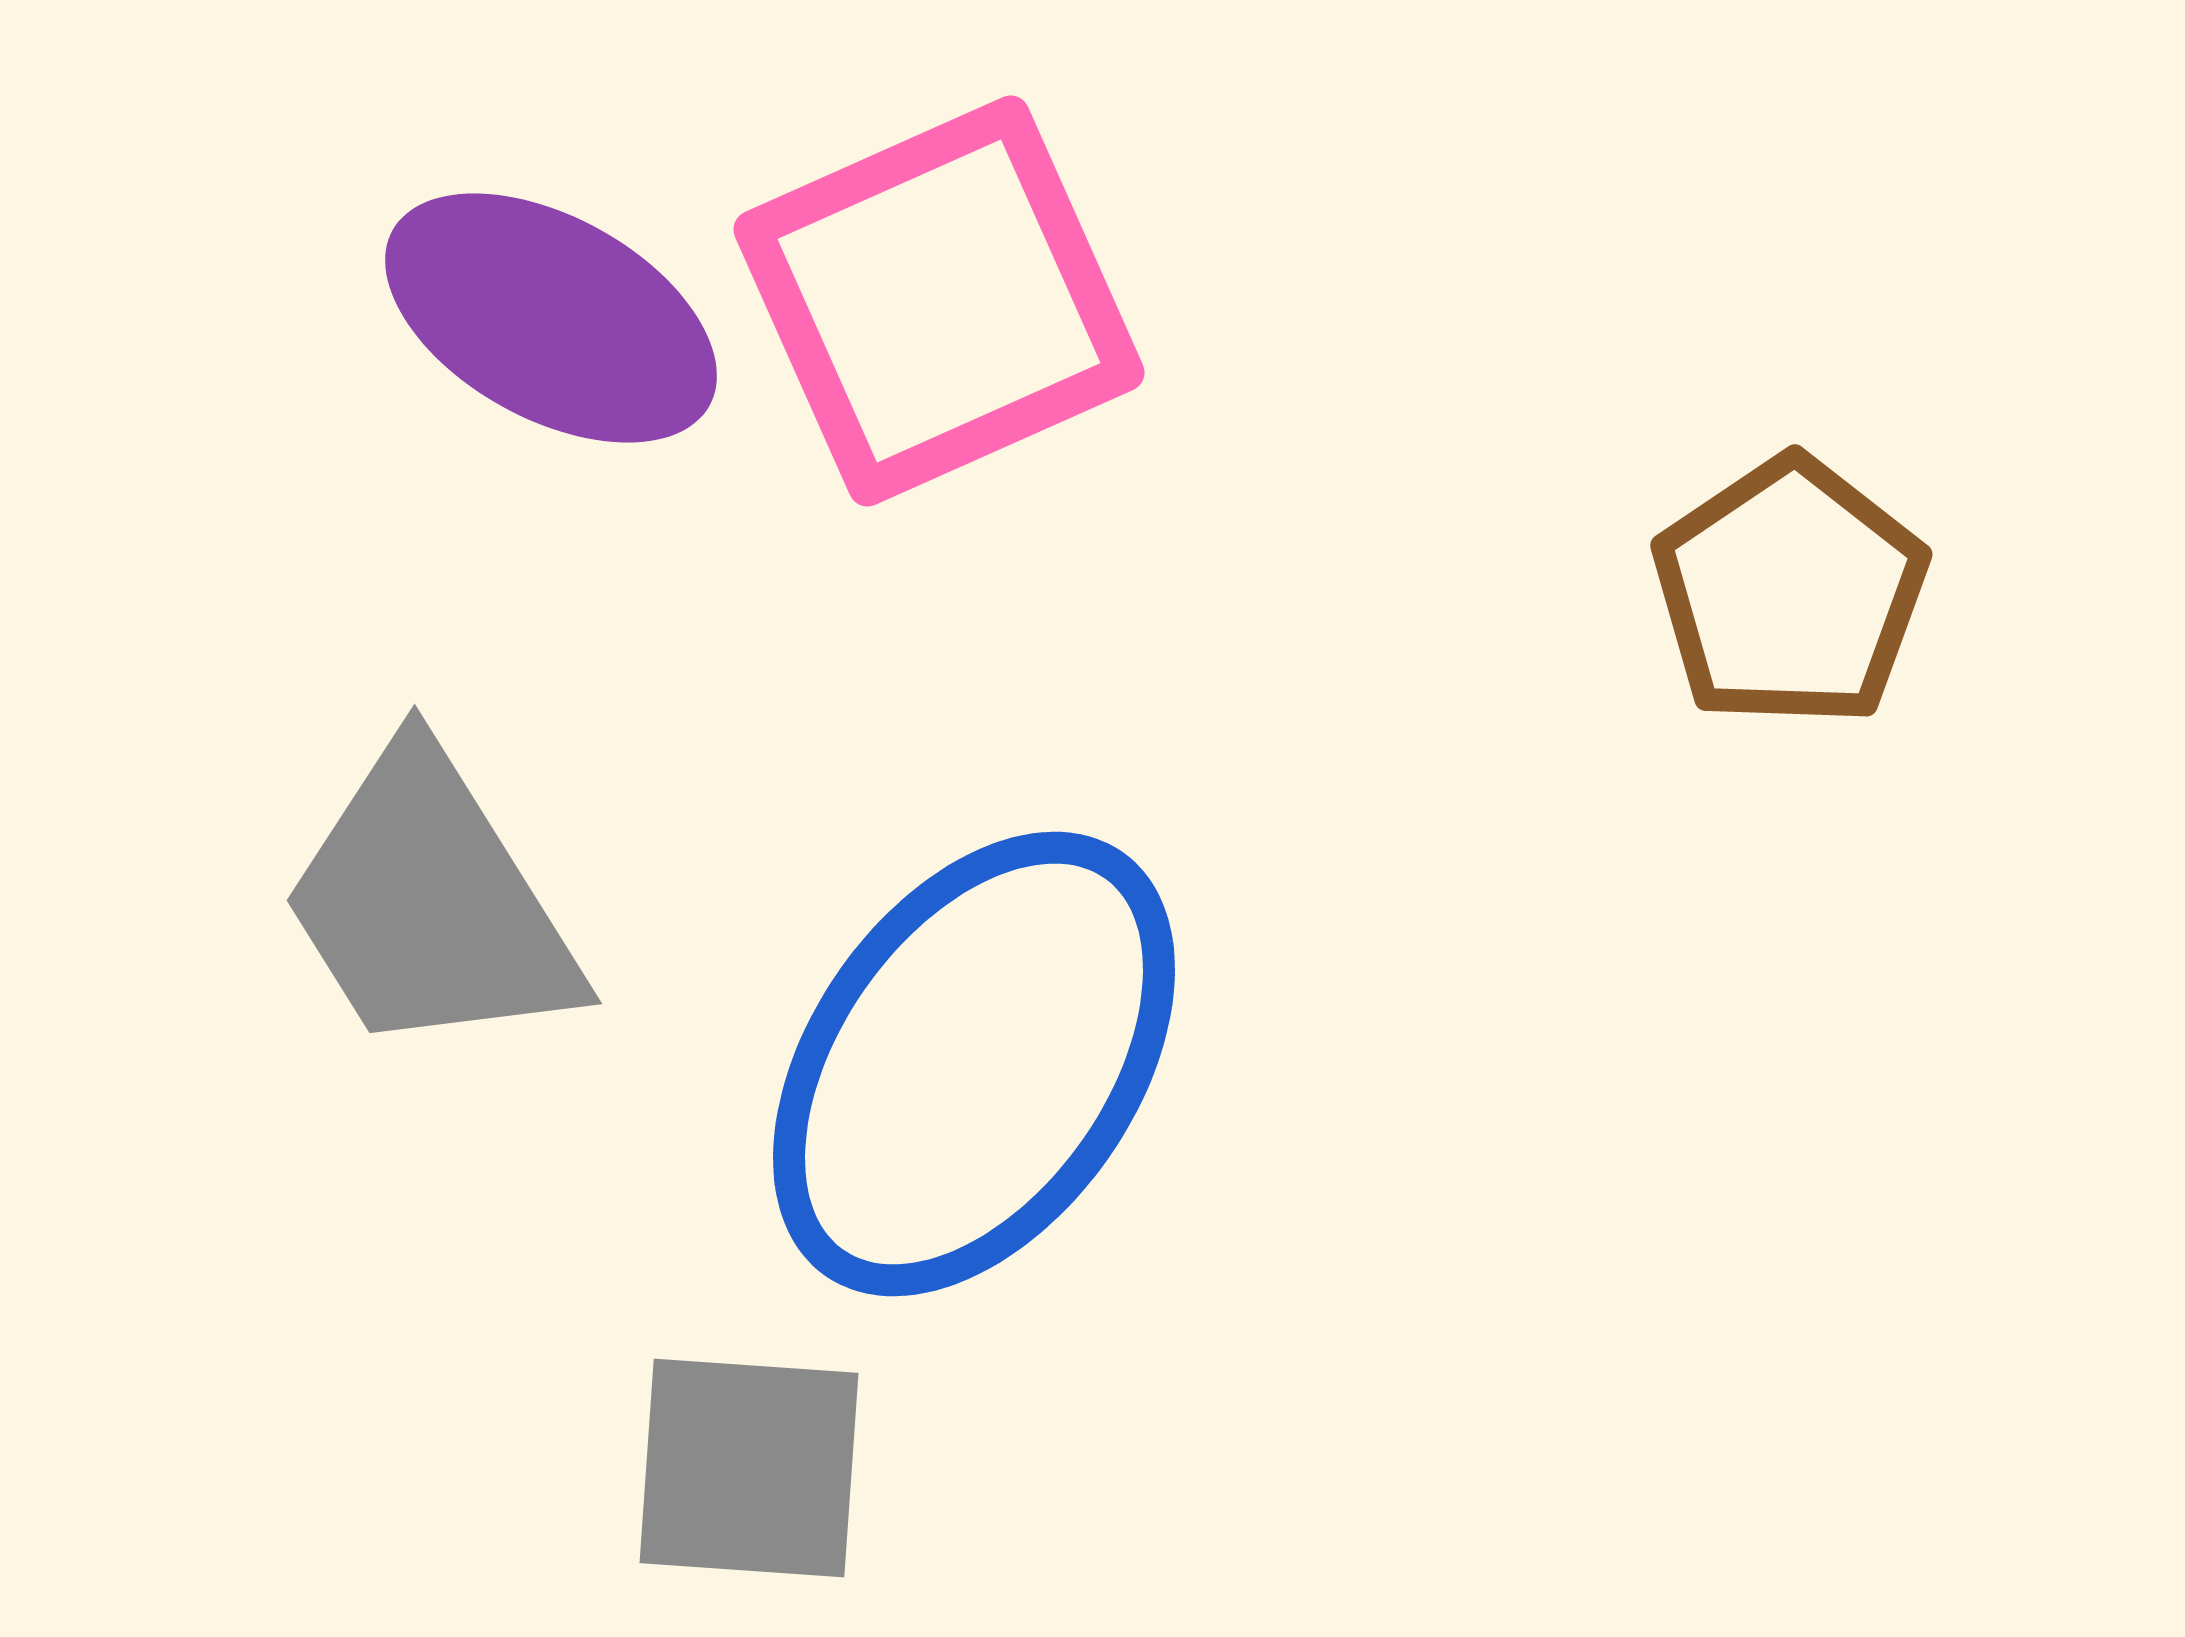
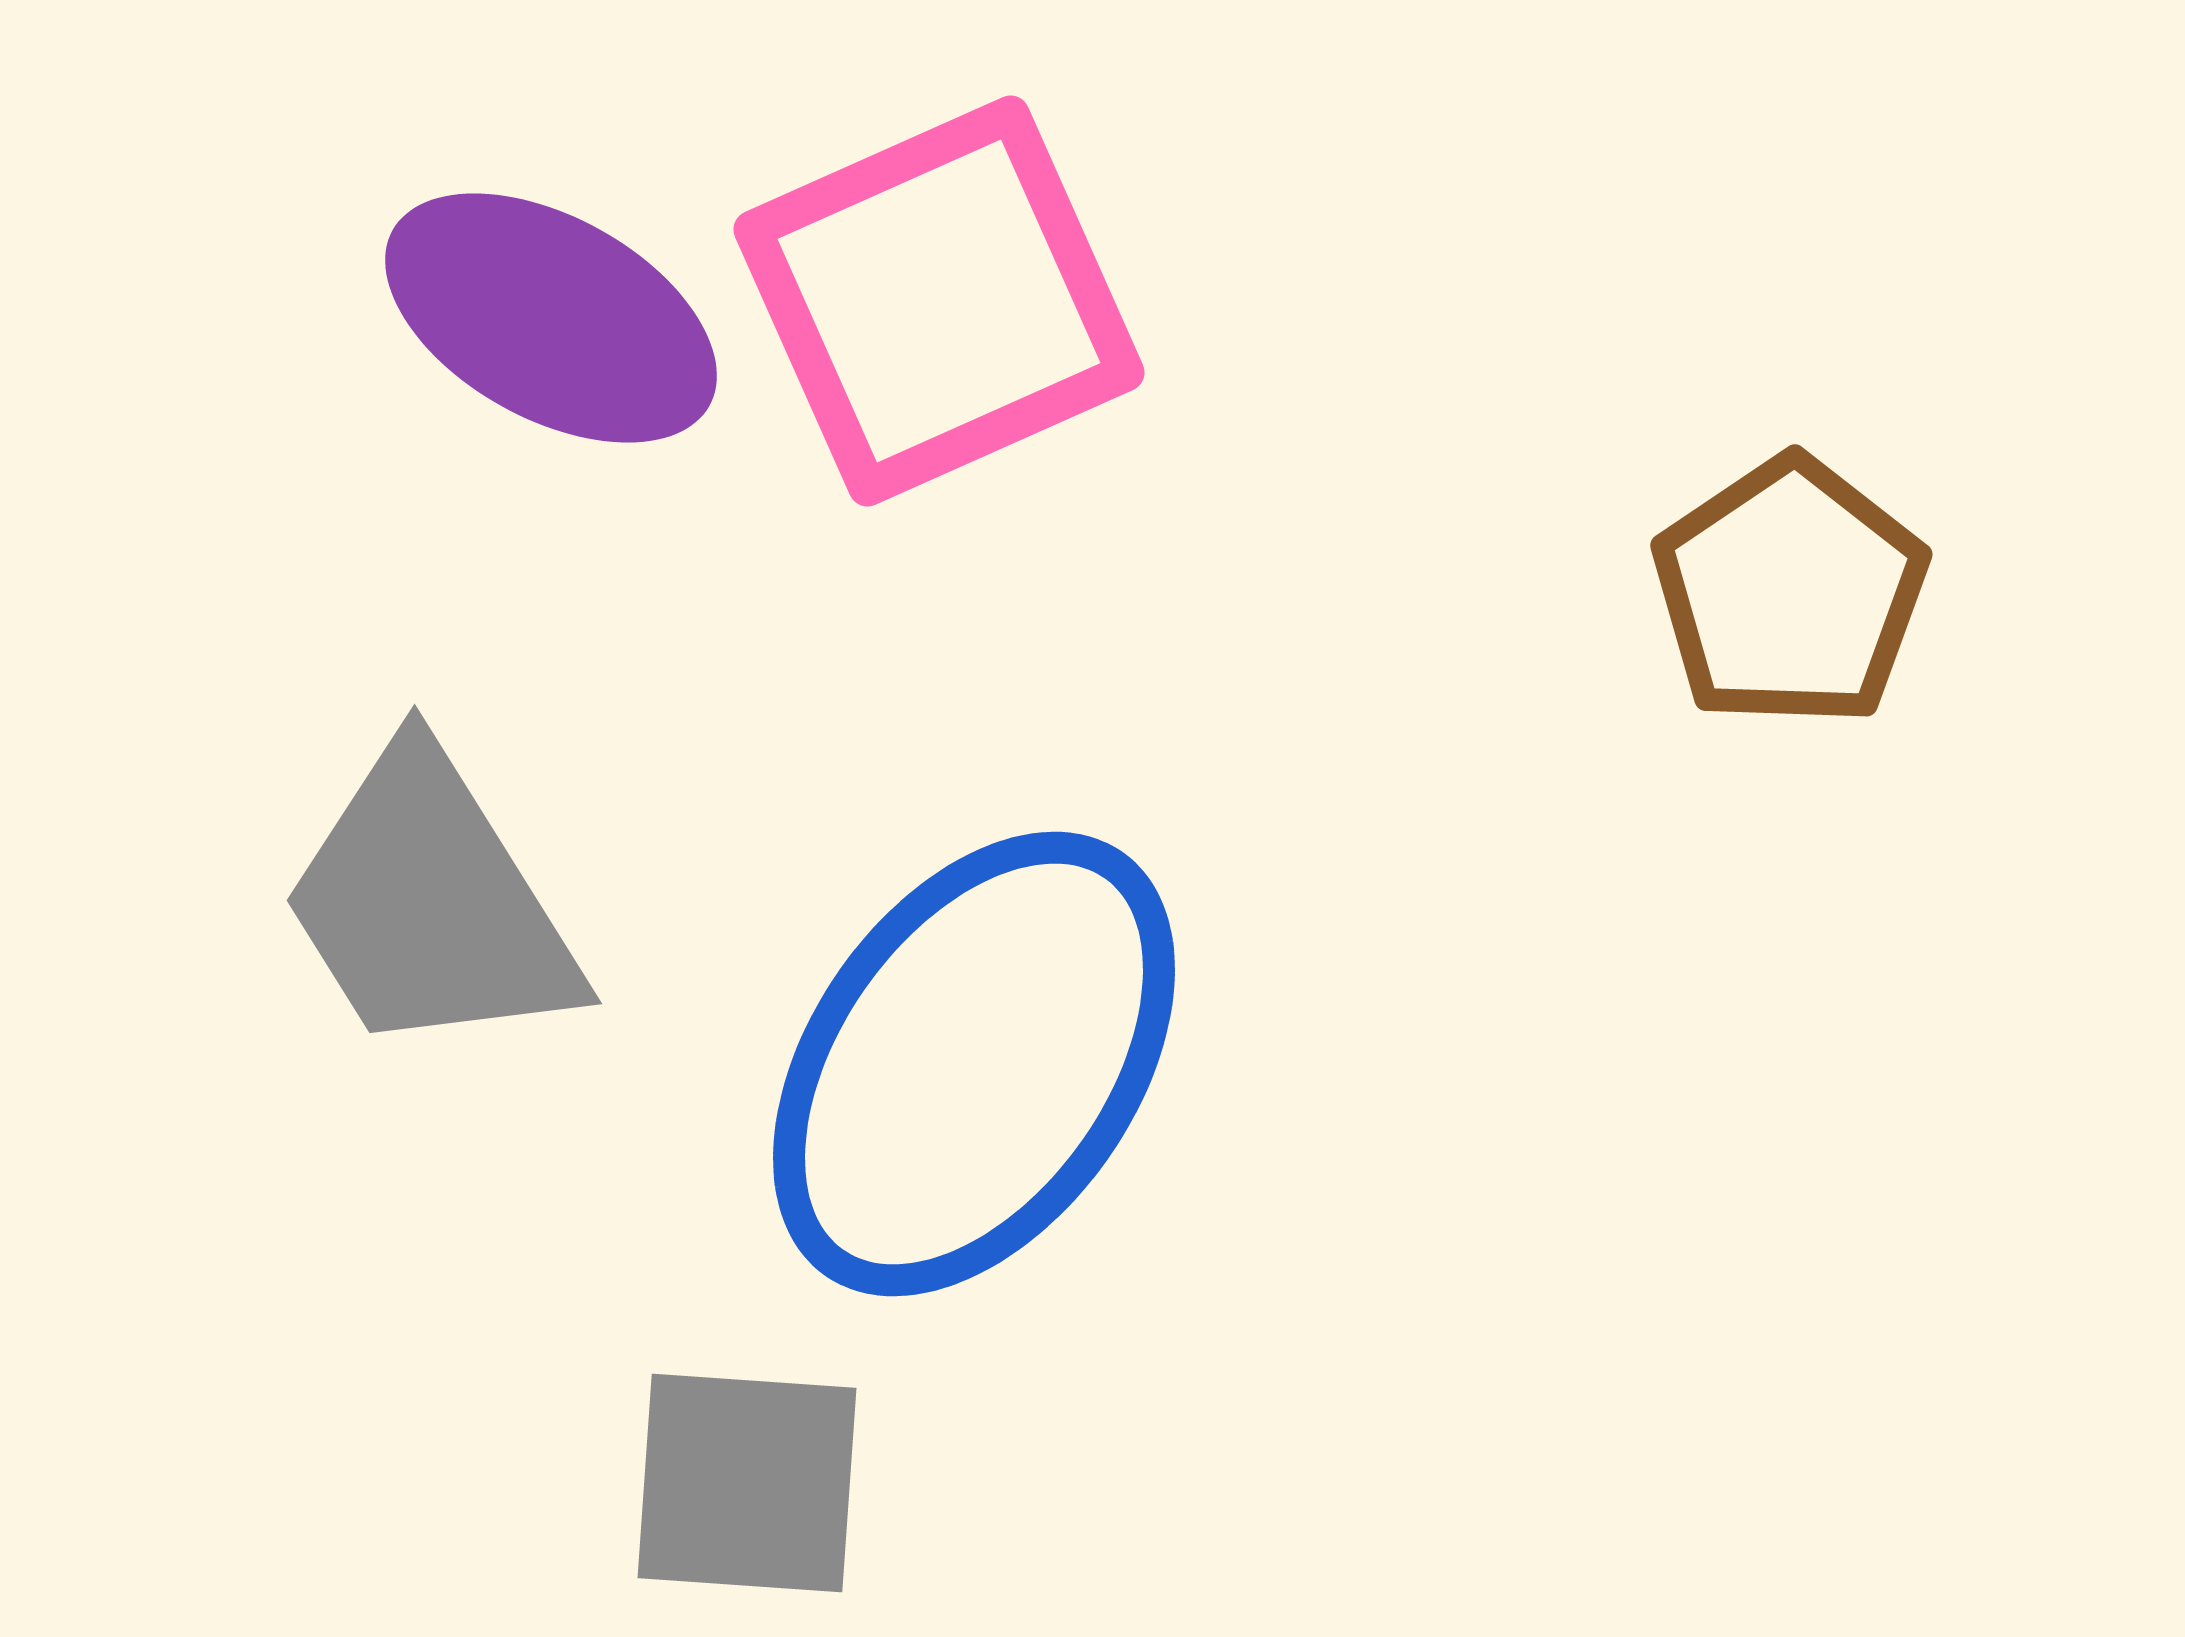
gray square: moved 2 px left, 15 px down
